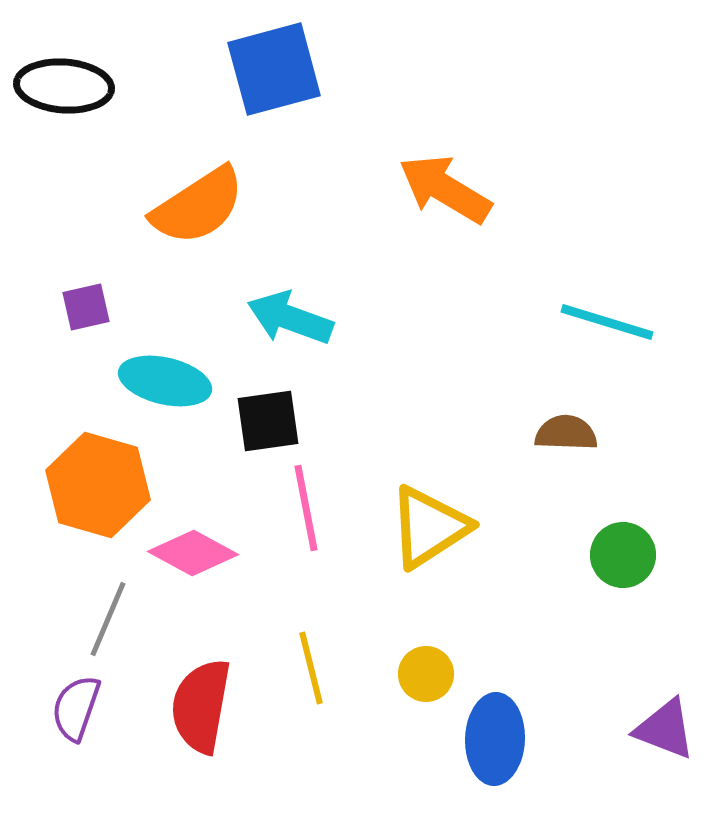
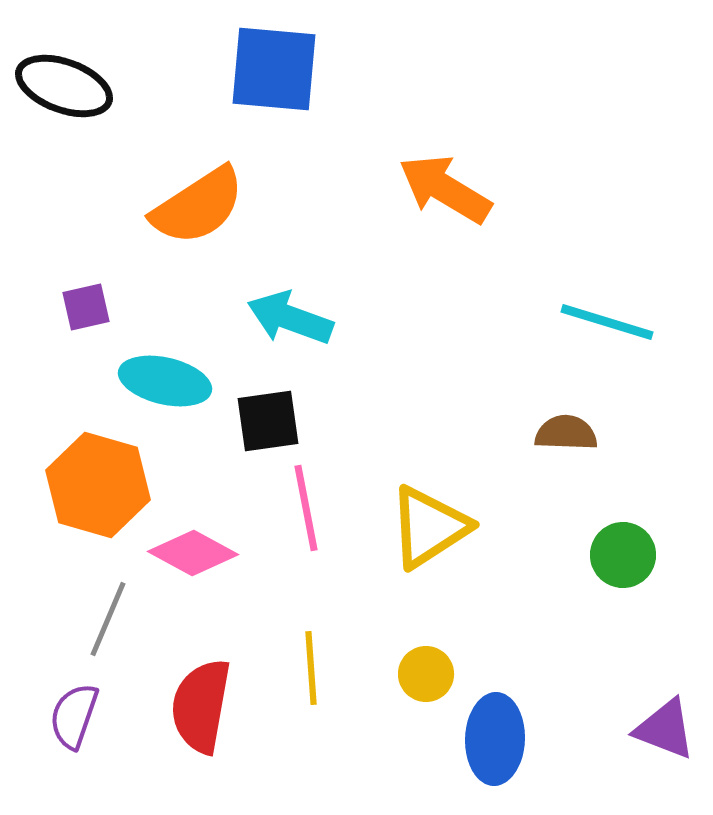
blue square: rotated 20 degrees clockwise
black ellipse: rotated 16 degrees clockwise
yellow line: rotated 10 degrees clockwise
purple semicircle: moved 2 px left, 8 px down
